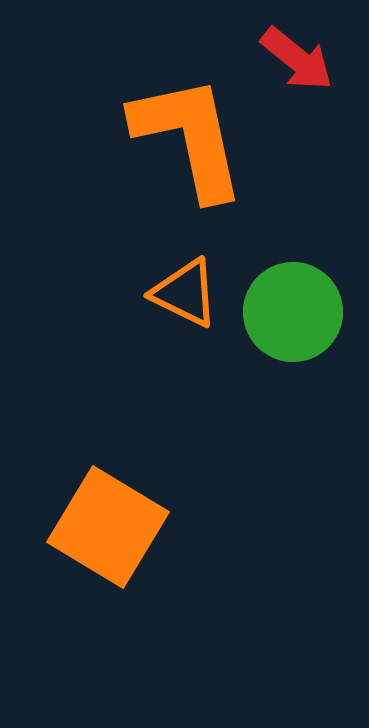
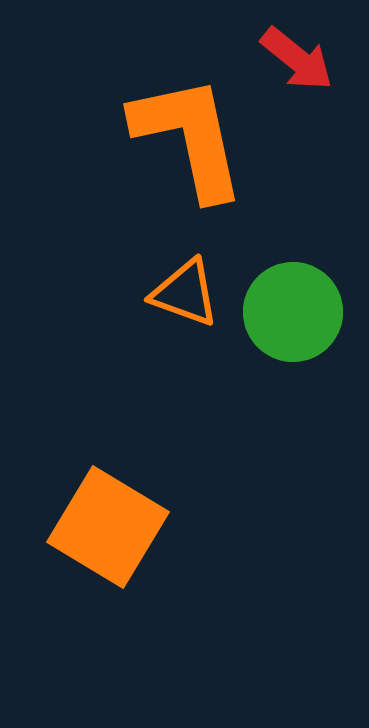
orange triangle: rotated 6 degrees counterclockwise
